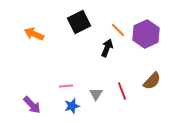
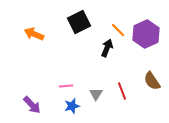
brown semicircle: rotated 102 degrees clockwise
